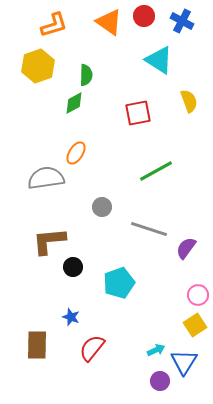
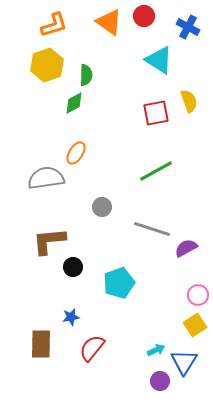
blue cross: moved 6 px right, 6 px down
yellow hexagon: moved 9 px right, 1 px up
red square: moved 18 px right
gray line: moved 3 px right
purple semicircle: rotated 25 degrees clockwise
blue star: rotated 30 degrees counterclockwise
brown rectangle: moved 4 px right, 1 px up
